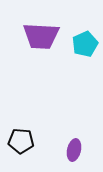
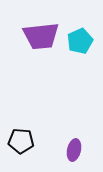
purple trapezoid: rotated 9 degrees counterclockwise
cyan pentagon: moved 5 px left, 3 px up
